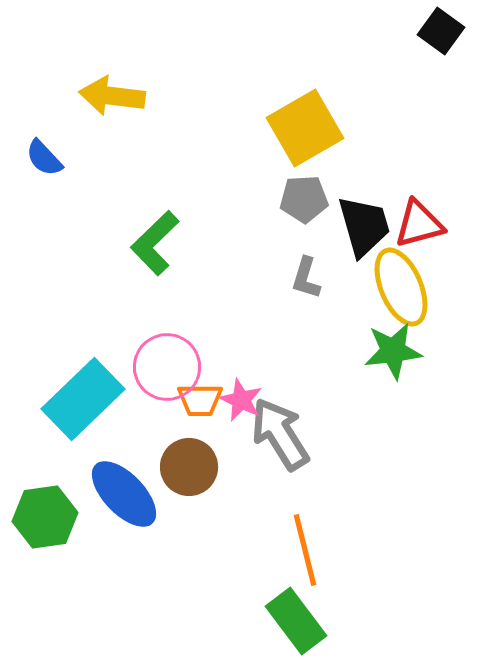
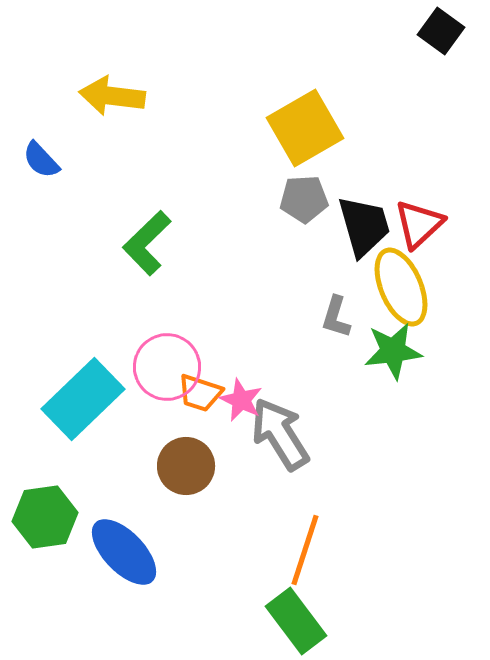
blue semicircle: moved 3 px left, 2 px down
red triangle: rotated 28 degrees counterclockwise
green L-shape: moved 8 px left
gray L-shape: moved 30 px right, 39 px down
orange trapezoid: moved 7 px up; rotated 18 degrees clockwise
brown circle: moved 3 px left, 1 px up
blue ellipse: moved 58 px down
orange line: rotated 32 degrees clockwise
